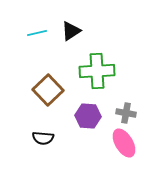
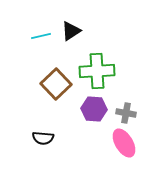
cyan line: moved 4 px right, 3 px down
brown square: moved 8 px right, 6 px up
purple hexagon: moved 6 px right, 7 px up
